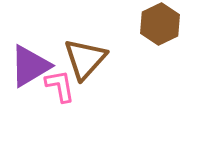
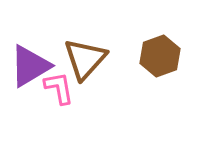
brown hexagon: moved 32 px down; rotated 6 degrees clockwise
pink L-shape: moved 1 px left, 2 px down
